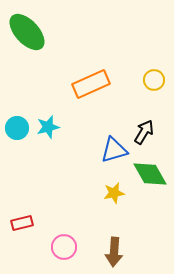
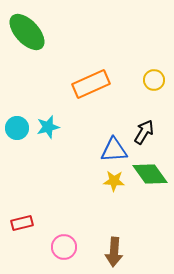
blue triangle: rotated 12 degrees clockwise
green diamond: rotated 6 degrees counterclockwise
yellow star: moved 12 px up; rotated 15 degrees clockwise
